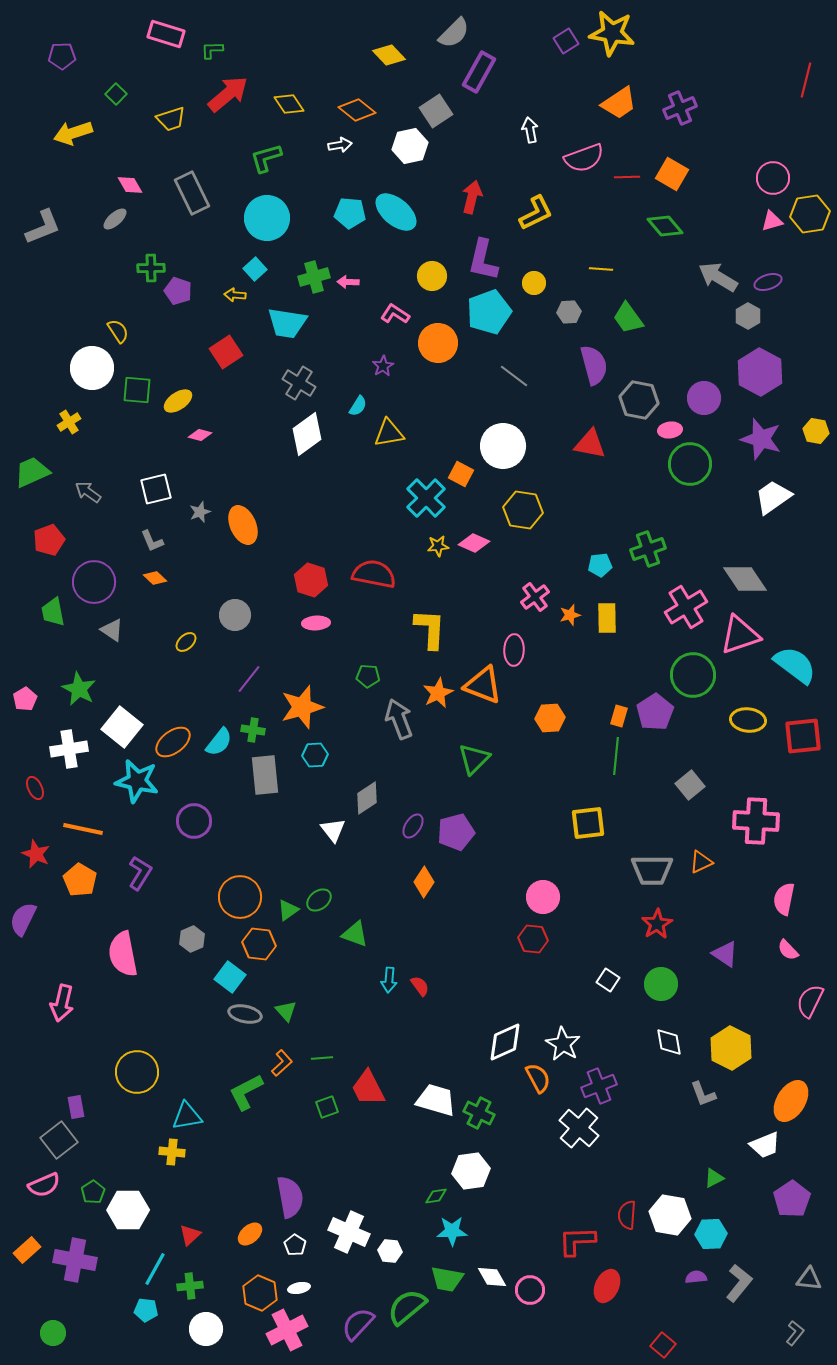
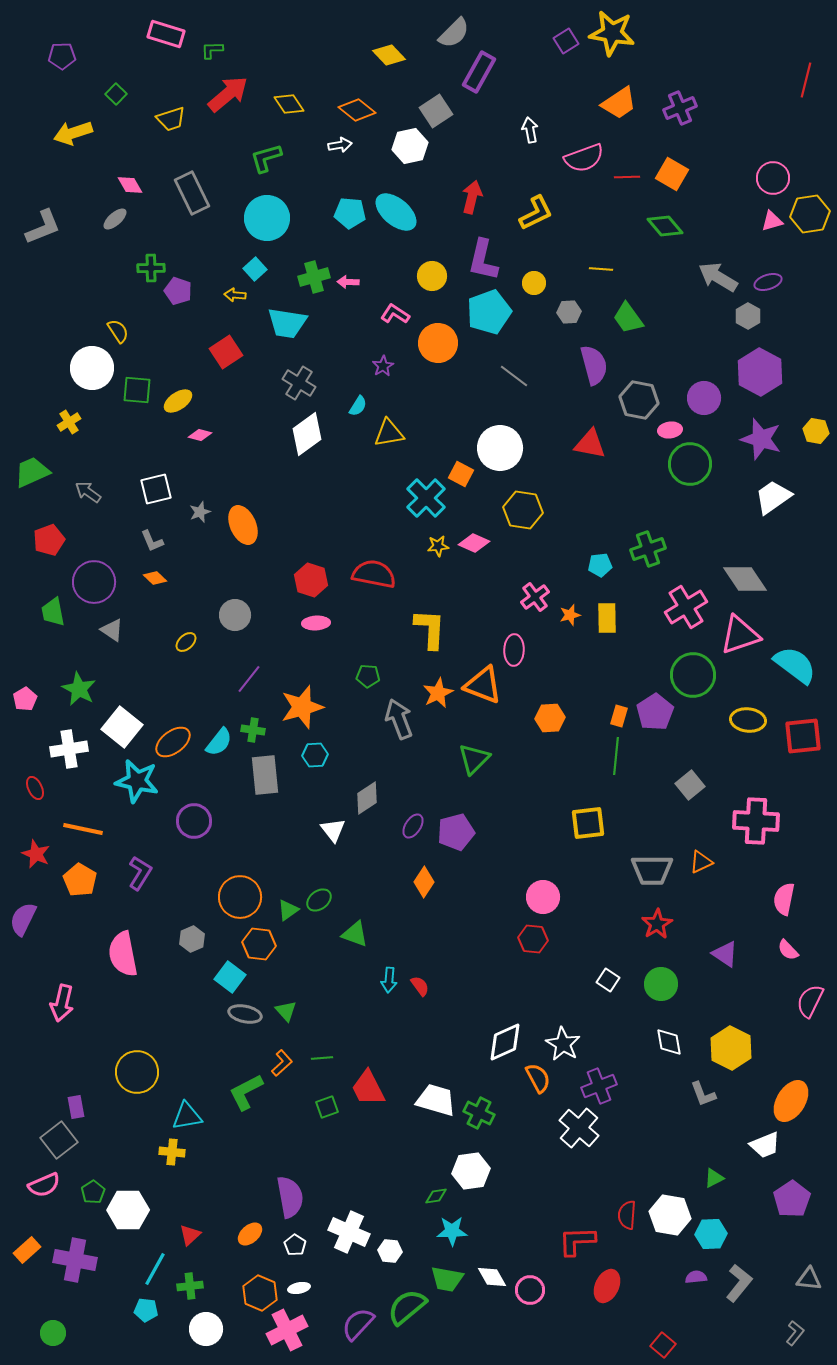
white circle at (503, 446): moved 3 px left, 2 px down
